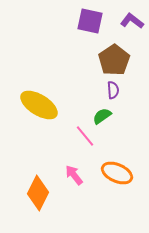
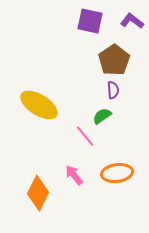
orange ellipse: rotated 32 degrees counterclockwise
